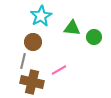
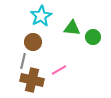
green circle: moved 1 px left
brown cross: moved 2 px up
